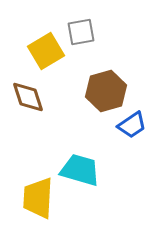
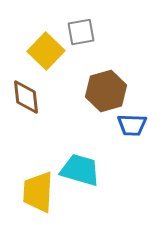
yellow square: rotated 15 degrees counterclockwise
brown diamond: moved 2 px left; rotated 12 degrees clockwise
blue trapezoid: rotated 36 degrees clockwise
yellow trapezoid: moved 6 px up
